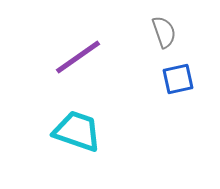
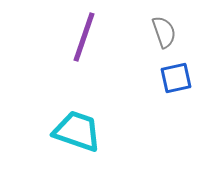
purple line: moved 6 px right, 20 px up; rotated 36 degrees counterclockwise
blue square: moved 2 px left, 1 px up
